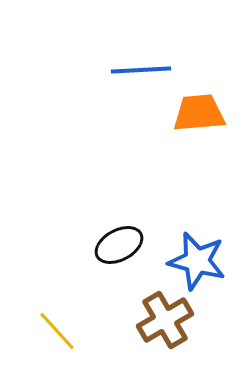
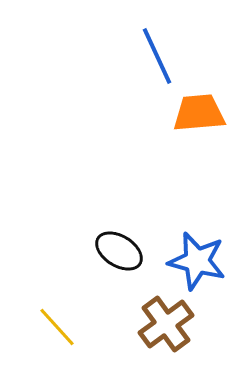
blue line: moved 16 px right, 14 px up; rotated 68 degrees clockwise
black ellipse: moved 6 px down; rotated 60 degrees clockwise
brown cross: moved 1 px right, 4 px down; rotated 6 degrees counterclockwise
yellow line: moved 4 px up
